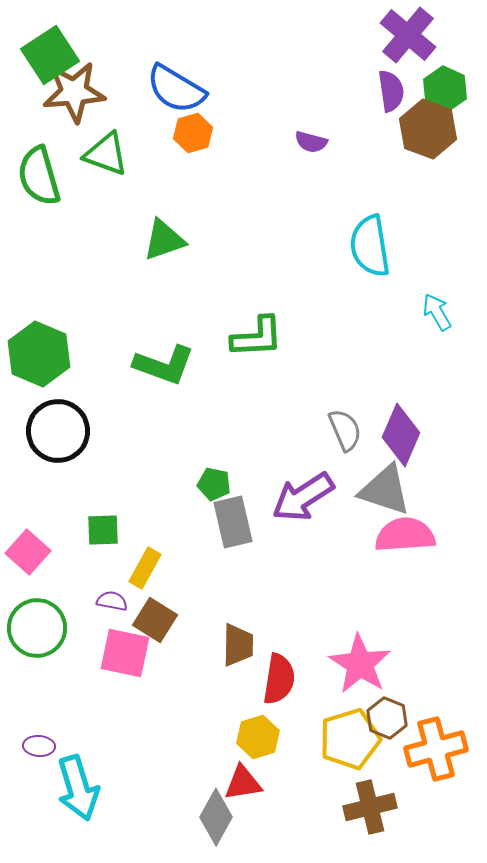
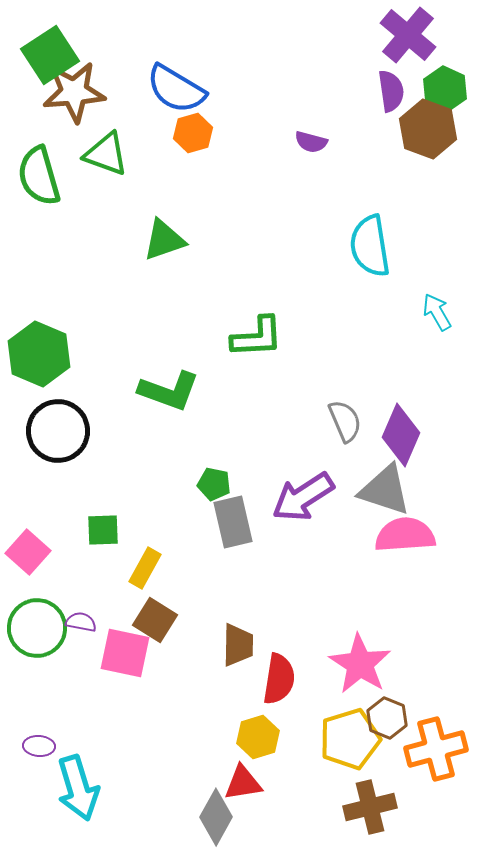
green L-shape at (164, 365): moved 5 px right, 26 px down
gray semicircle at (345, 430): moved 9 px up
purple semicircle at (112, 601): moved 31 px left, 21 px down
